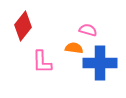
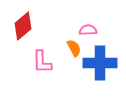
red diamond: rotated 12 degrees clockwise
pink semicircle: rotated 18 degrees counterclockwise
orange semicircle: rotated 54 degrees clockwise
